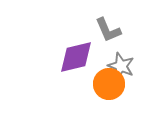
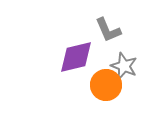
gray star: moved 3 px right
orange circle: moved 3 px left, 1 px down
